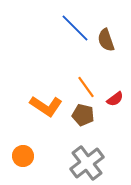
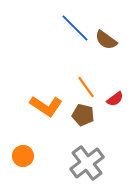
brown semicircle: rotated 35 degrees counterclockwise
